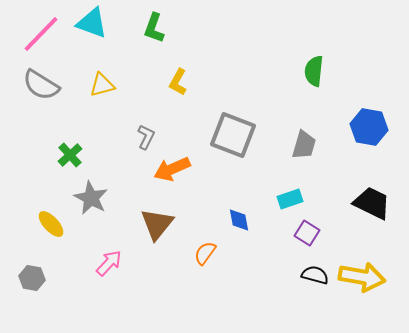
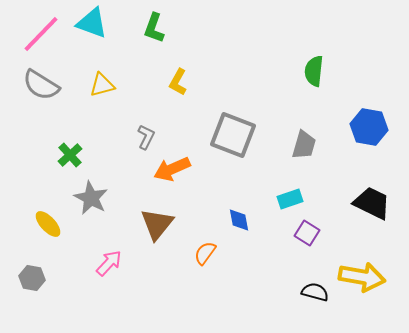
yellow ellipse: moved 3 px left
black semicircle: moved 17 px down
